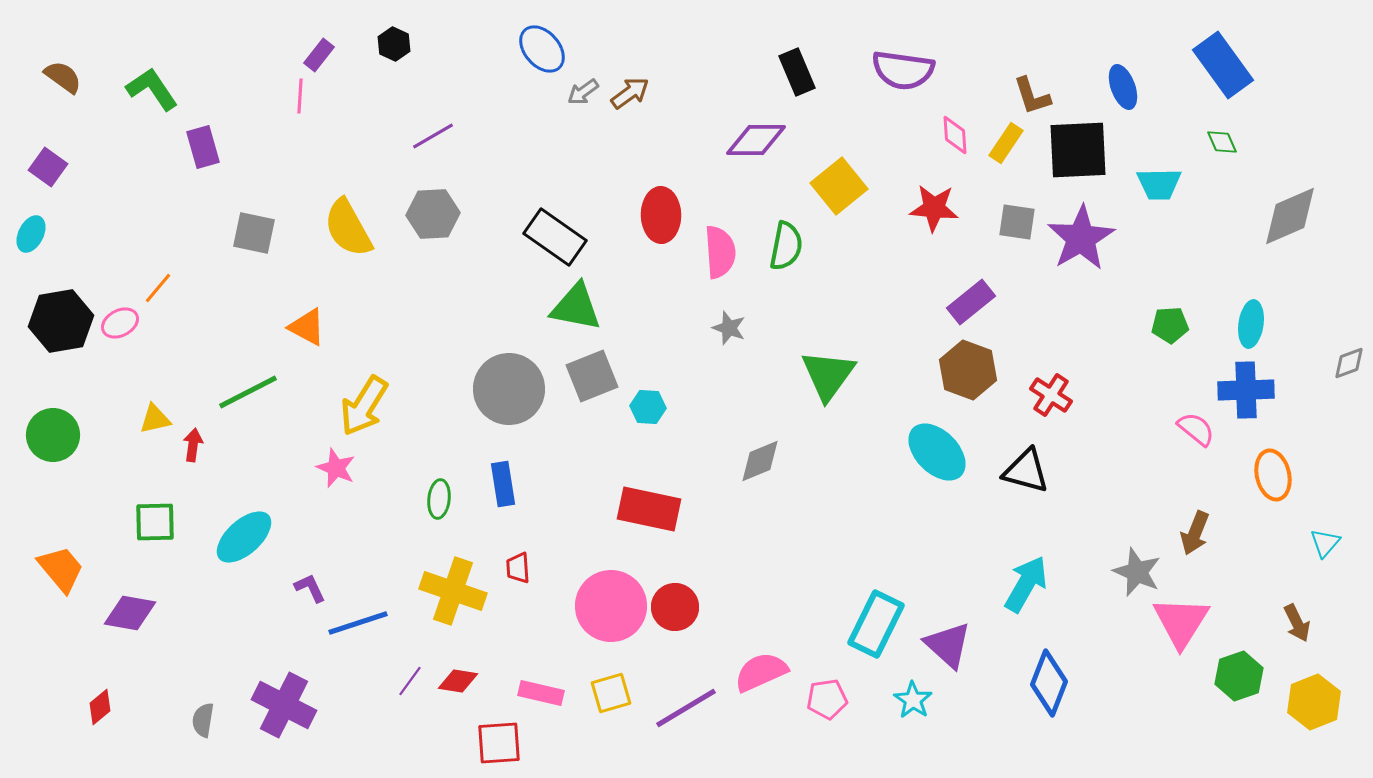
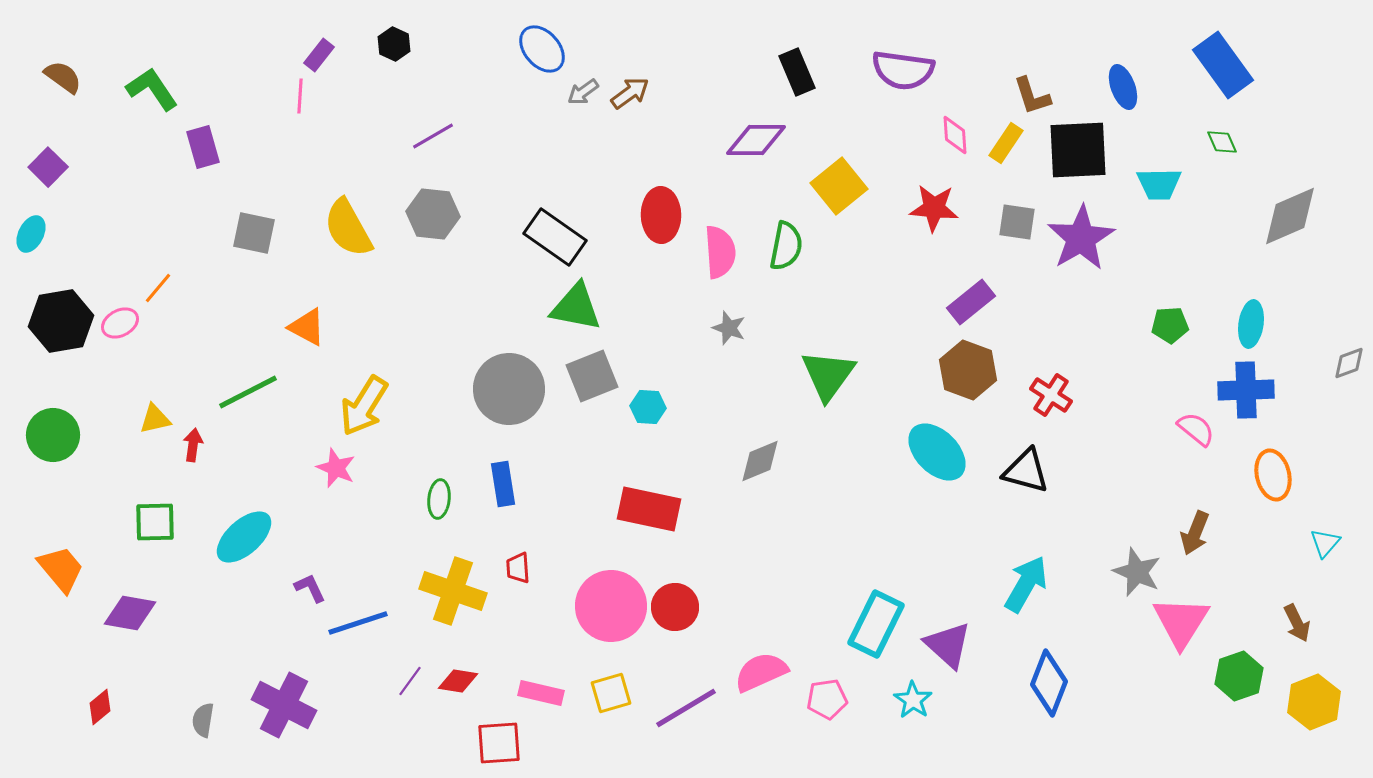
purple square at (48, 167): rotated 9 degrees clockwise
gray hexagon at (433, 214): rotated 9 degrees clockwise
